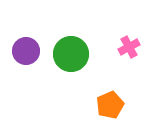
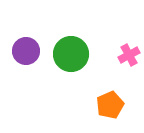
pink cross: moved 8 px down
